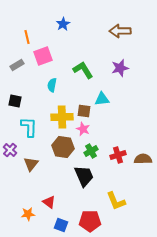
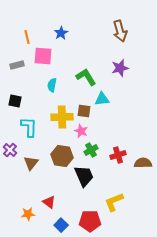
blue star: moved 2 px left, 9 px down
brown arrow: rotated 105 degrees counterclockwise
pink square: rotated 24 degrees clockwise
gray rectangle: rotated 16 degrees clockwise
green L-shape: moved 3 px right, 7 px down
pink star: moved 2 px left, 2 px down
brown hexagon: moved 1 px left, 9 px down
green cross: moved 1 px up
brown semicircle: moved 4 px down
brown triangle: moved 1 px up
yellow L-shape: moved 2 px left, 1 px down; rotated 90 degrees clockwise
blue square: rotated 24 degrees clockwise
